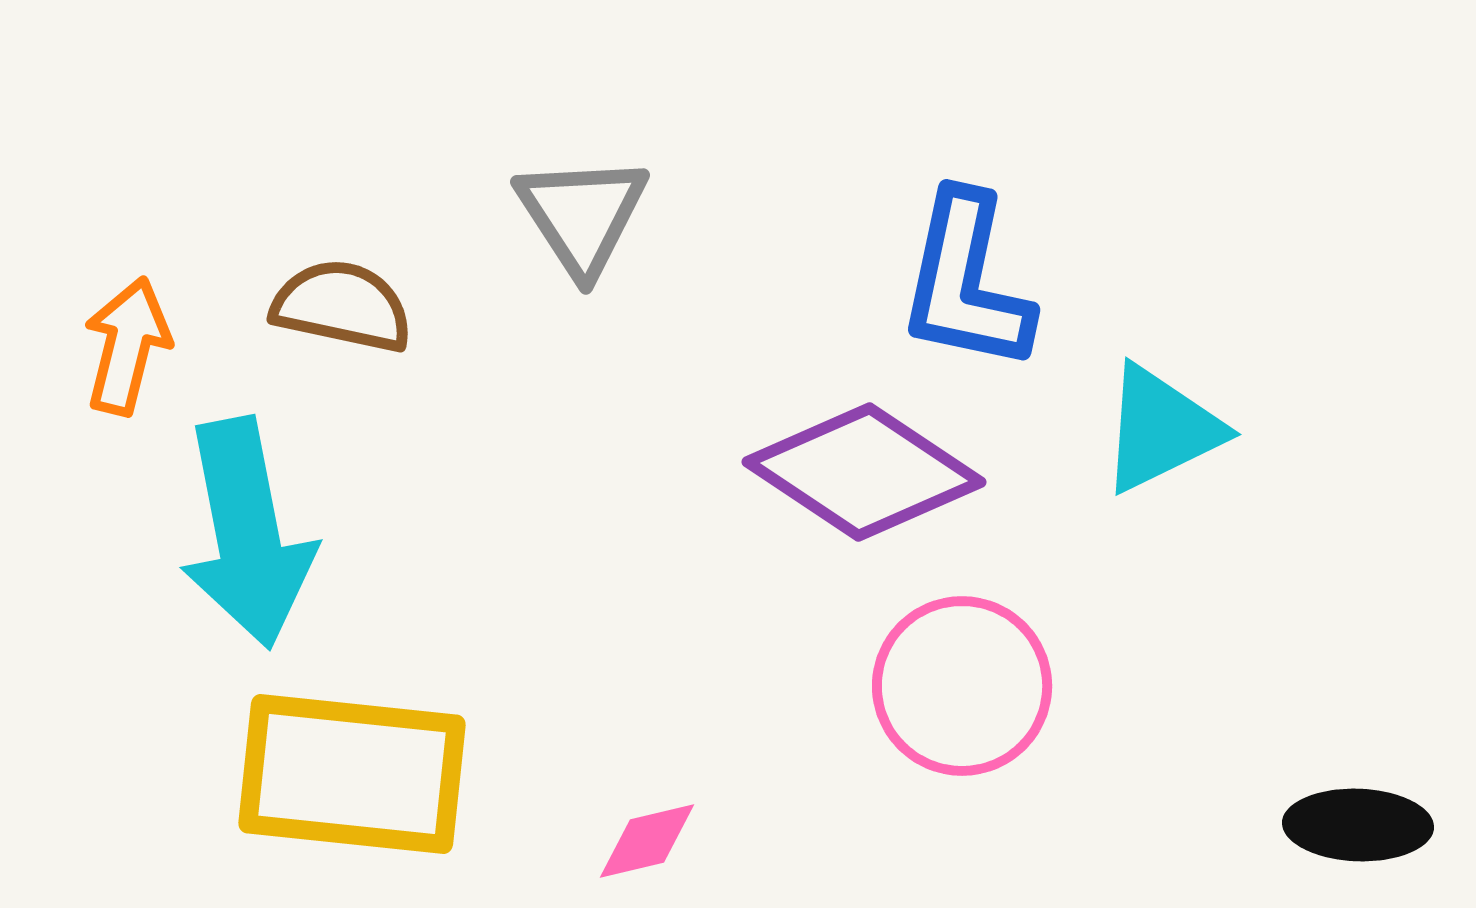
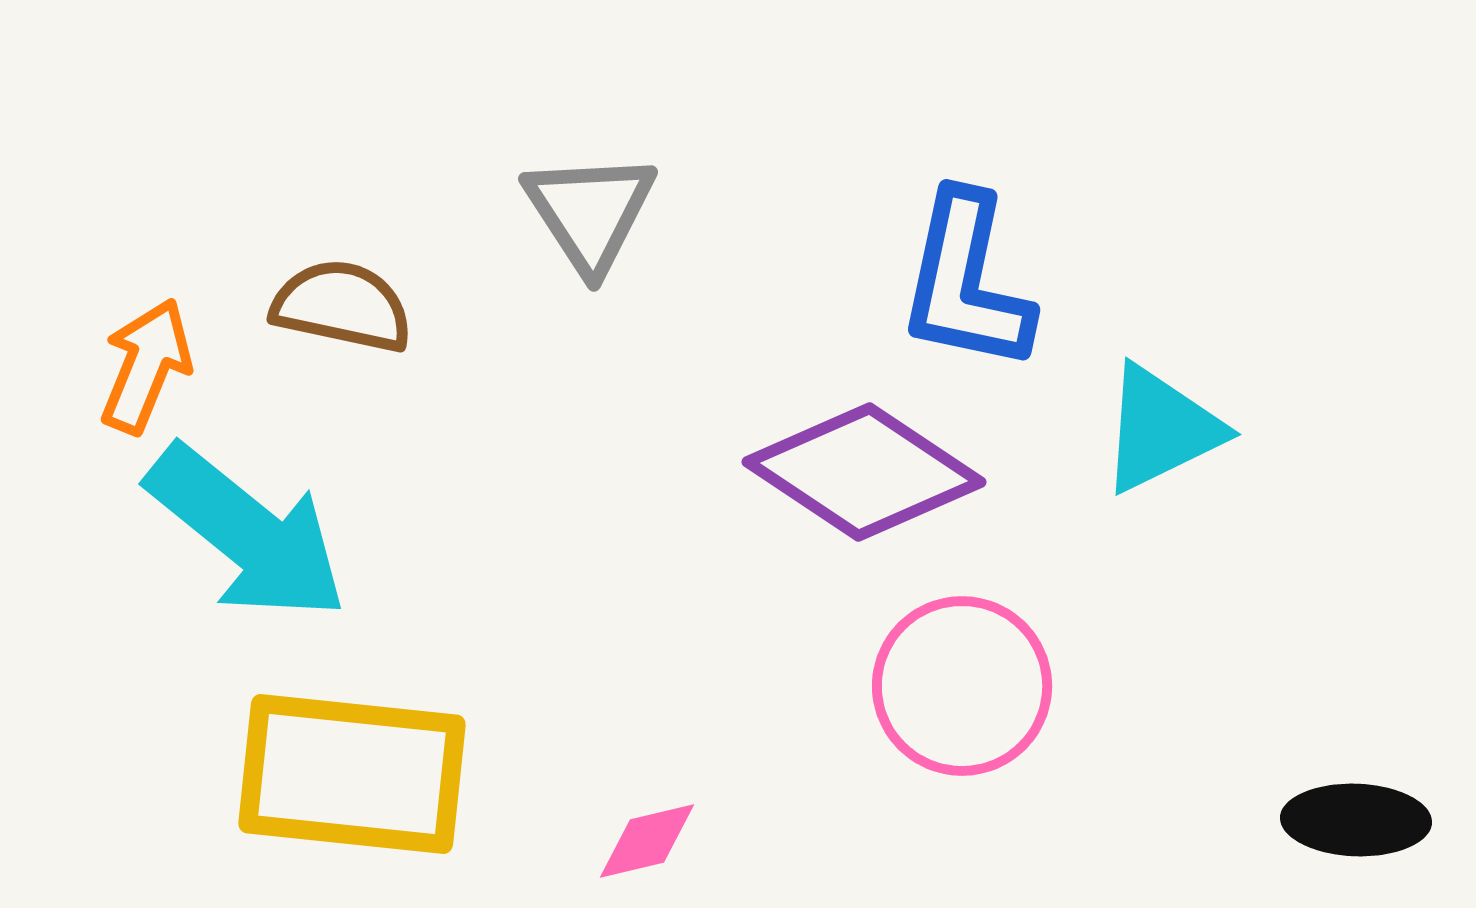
gray triangle: moved 8 px right, 3 px up
orange arrow: moved 19 px right, 20 px down; rotated 8 degrees clockwise
cyan arrow: rotated 40 degrees counterclockwise
black ellipse: moved 2 px left, 5 px up
